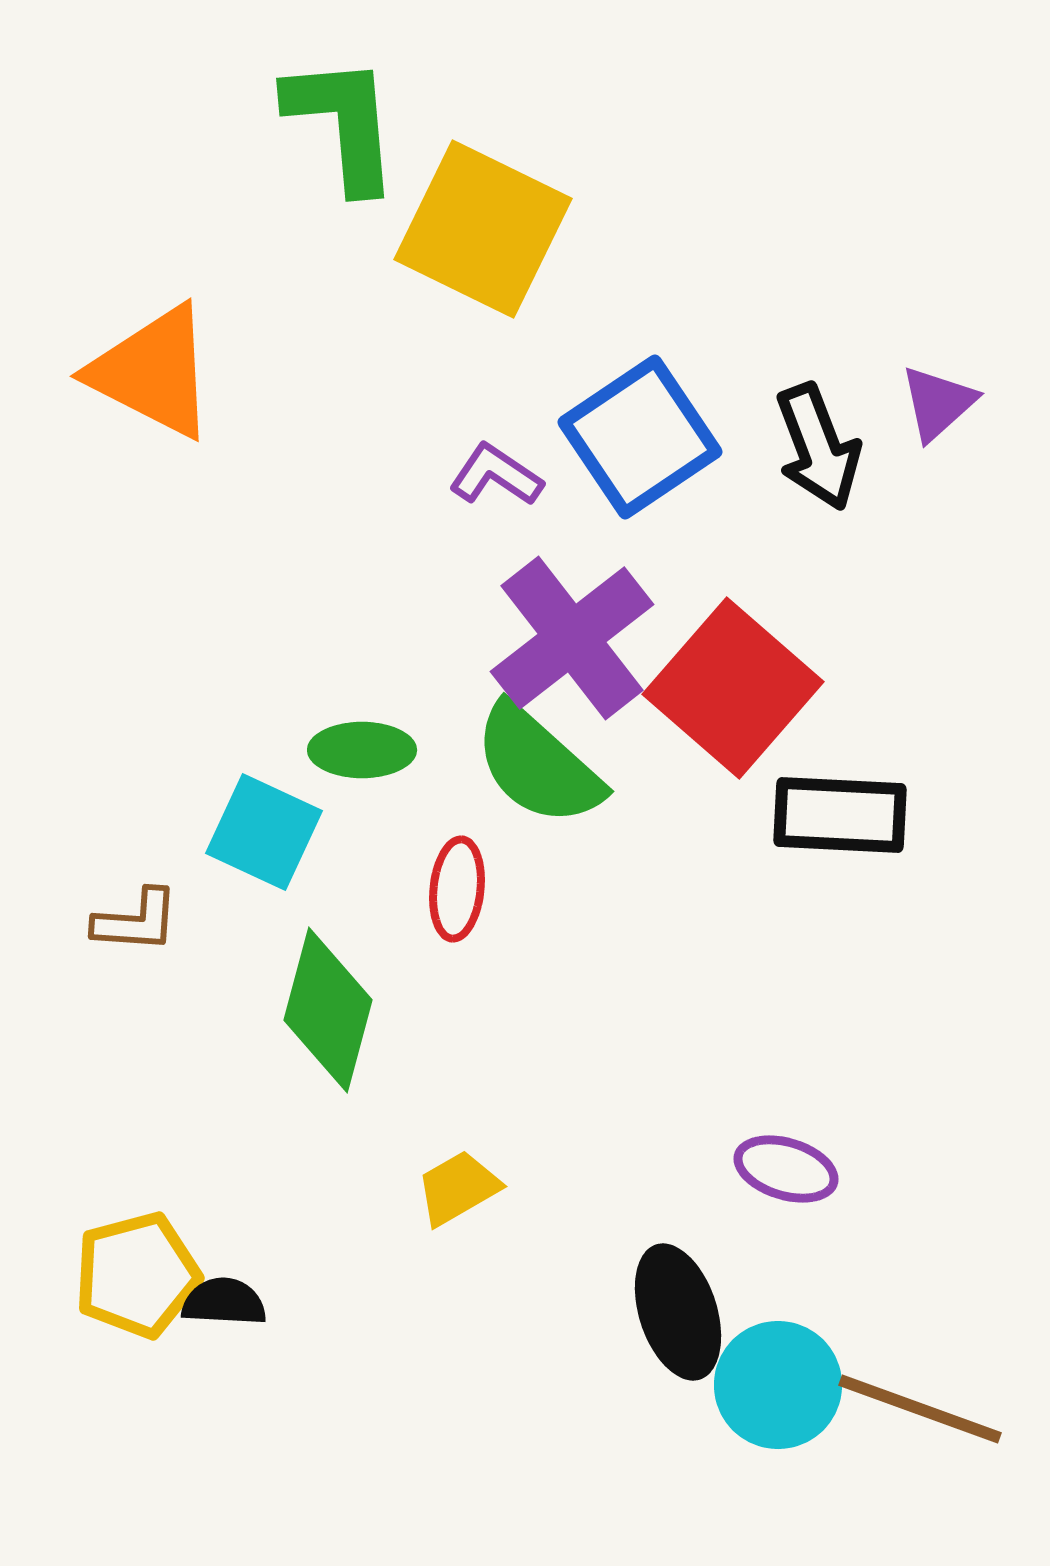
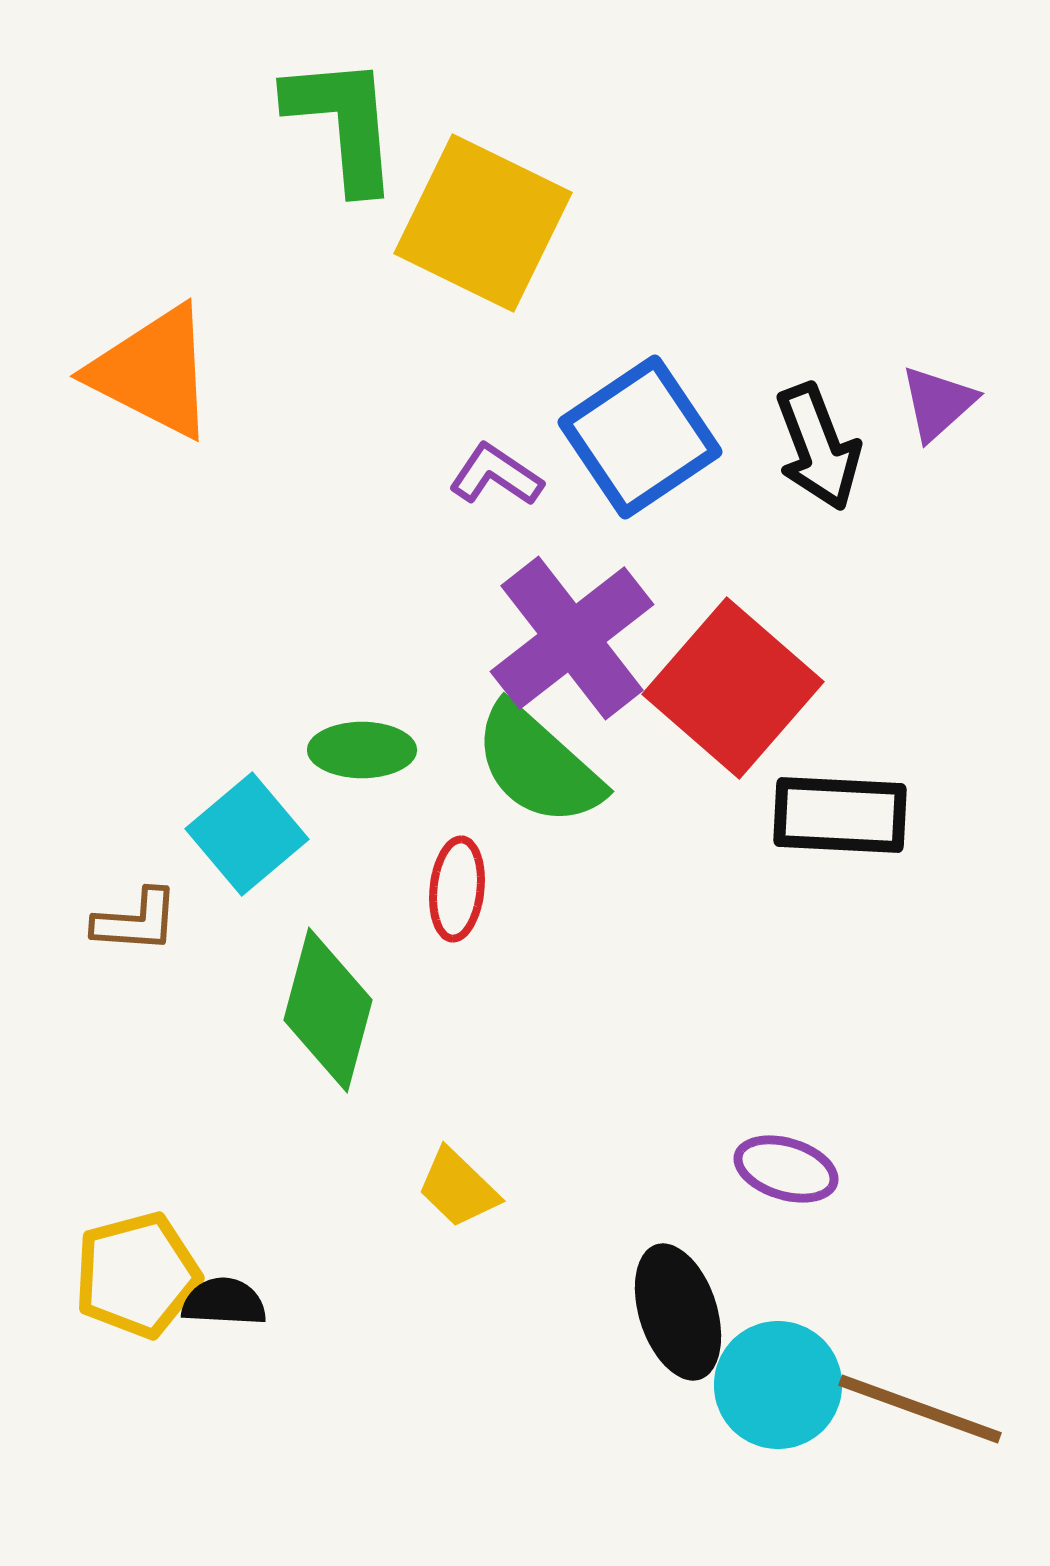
yellow square: moved 6 px up
cyan square: moved 17 px left, 2 px down; rotated 25 degrees clockwise
yellow trapezoid: rotated 106 degrees counterclockwise
